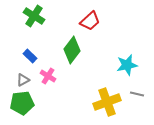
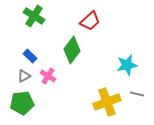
gray triangle: moved 1 px right, 4 px up
